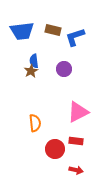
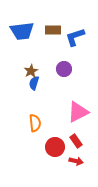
brown rectangle: rotated 14 degrees counterclockwise
blue semicircle: moved 22 px down; rotated 24 degrees clockwise
red rectangle: rotated 48 degrees clockwise
red circle: moved 2 px up
red arrow: moved 9 px up
